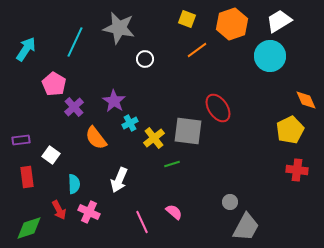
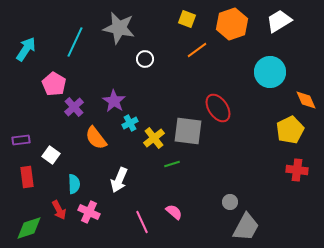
cyan circle: moved 16 px down
